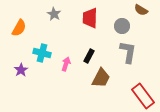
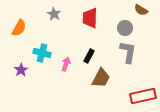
gray circle: moved 3 px right, 2 px down
red rectangle: rotated 65 degrees counterclockwise
